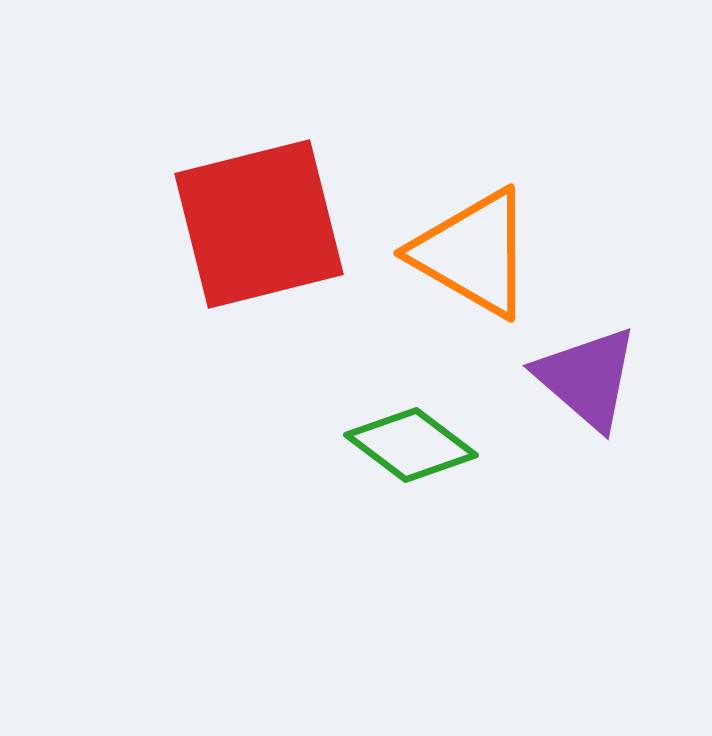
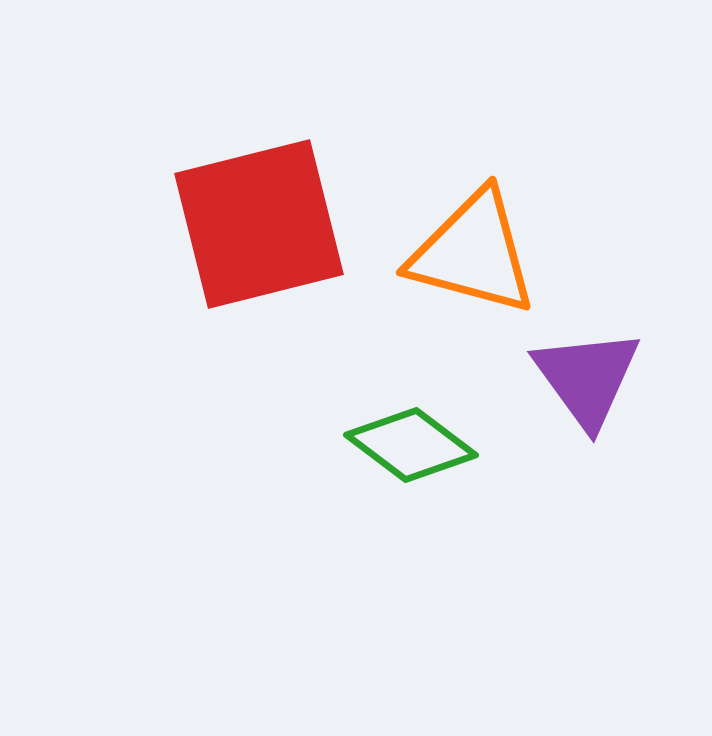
orange triangle: rotated 15 degrees counterclockwise
purple triangle: rotated 13 degrees clockwise
